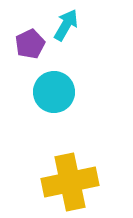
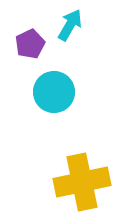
cyan arrow: moved 4 px right
yellow cross: moved 12 px right
